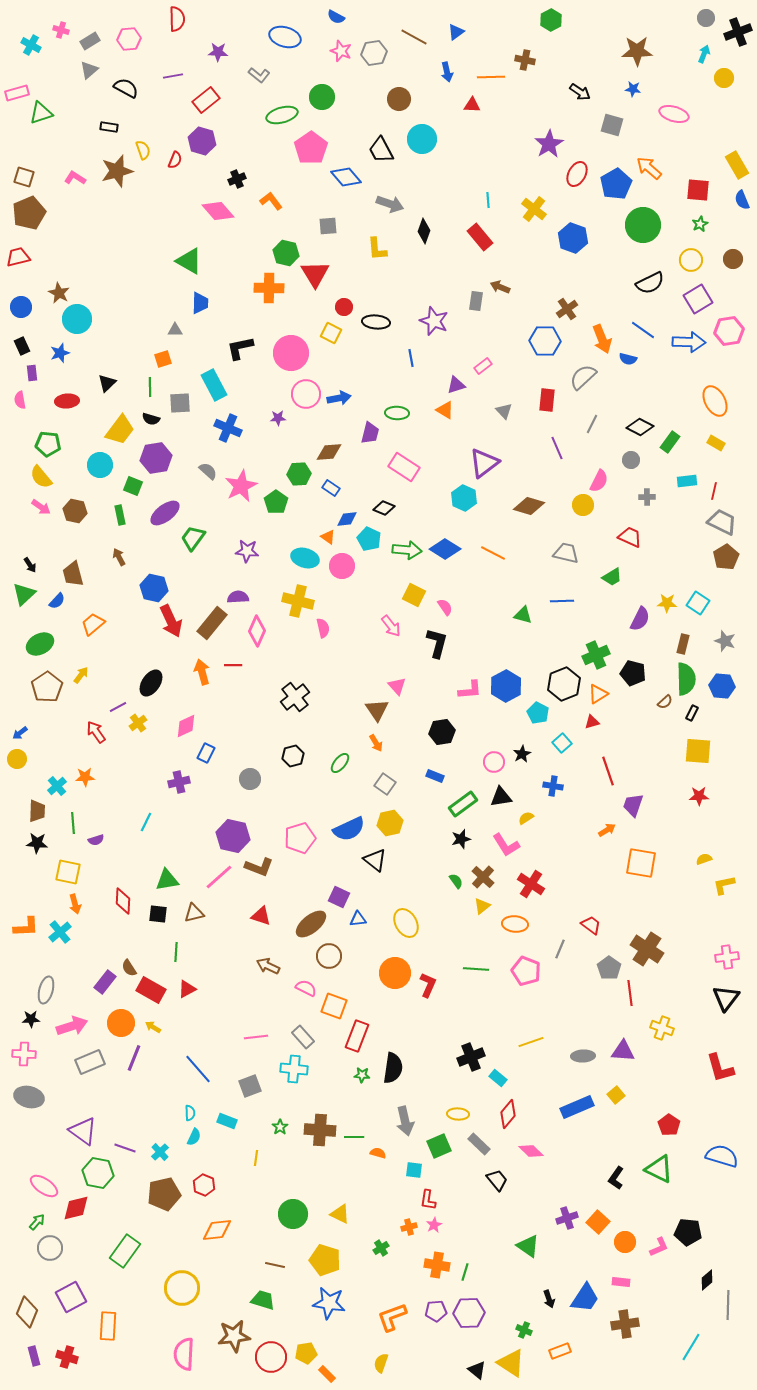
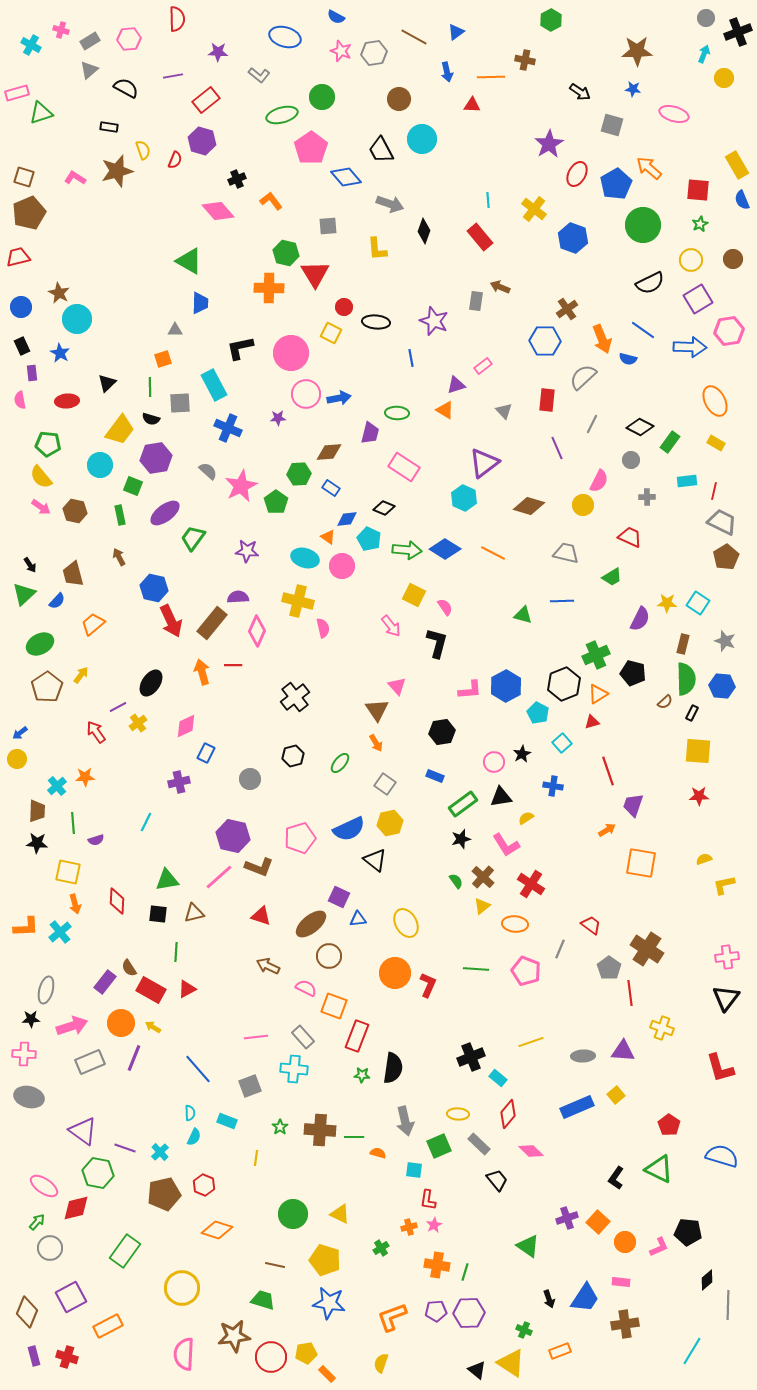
blue arrow at (689, 342): moved 1 px right, 5 px down
blue star at (60, 353): rotated 24 degrees counterclockwise
red diamond at (123, 901): moved 6 px left
orange diamond at (217, 1230): rotated 24 degrees clockwise
orange rectangle at (108, 1326): rotated 60 degrees clockwise
cyan line at (691, 1347): moved 1 px right, 4 px down
